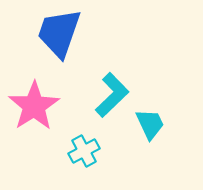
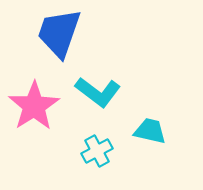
cyan L-shape: moved 14 px left, 3 px up; rotated 81 degrees clockwise
cyan trapezoid: moved 7 px down; rotated 52 degrees counterclockwise
cyan cross: moved 13 px right
